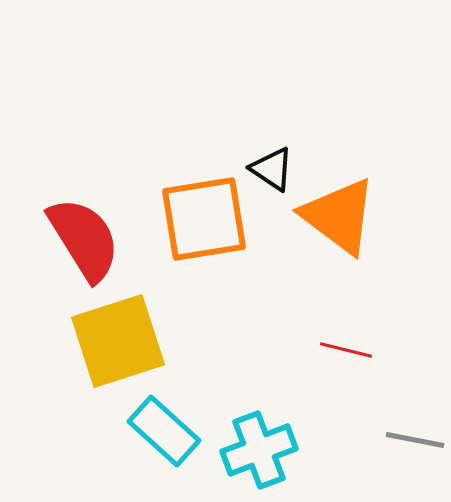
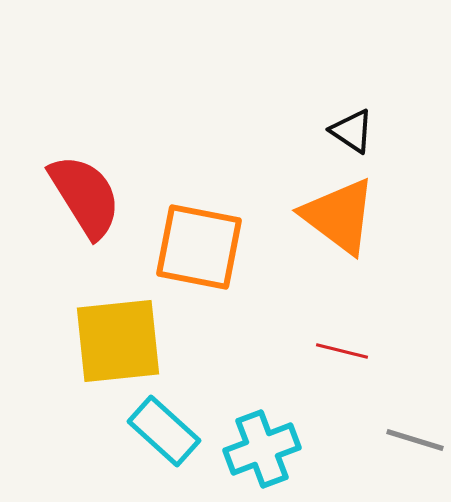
black triangle: moved 80 px right, 38 px up
orange square: moved 5 px left, 28 px down; rotated 20 degrees clockwise
red semicircle: moved 1 px right, 43 px up
yellow square: rotated 12 degrees clockwise
red line: moved 4 px left, 1 px down
gray line: rotated 6 degrees clockwise
cyan cross: moved 3 px right, 1 px up
